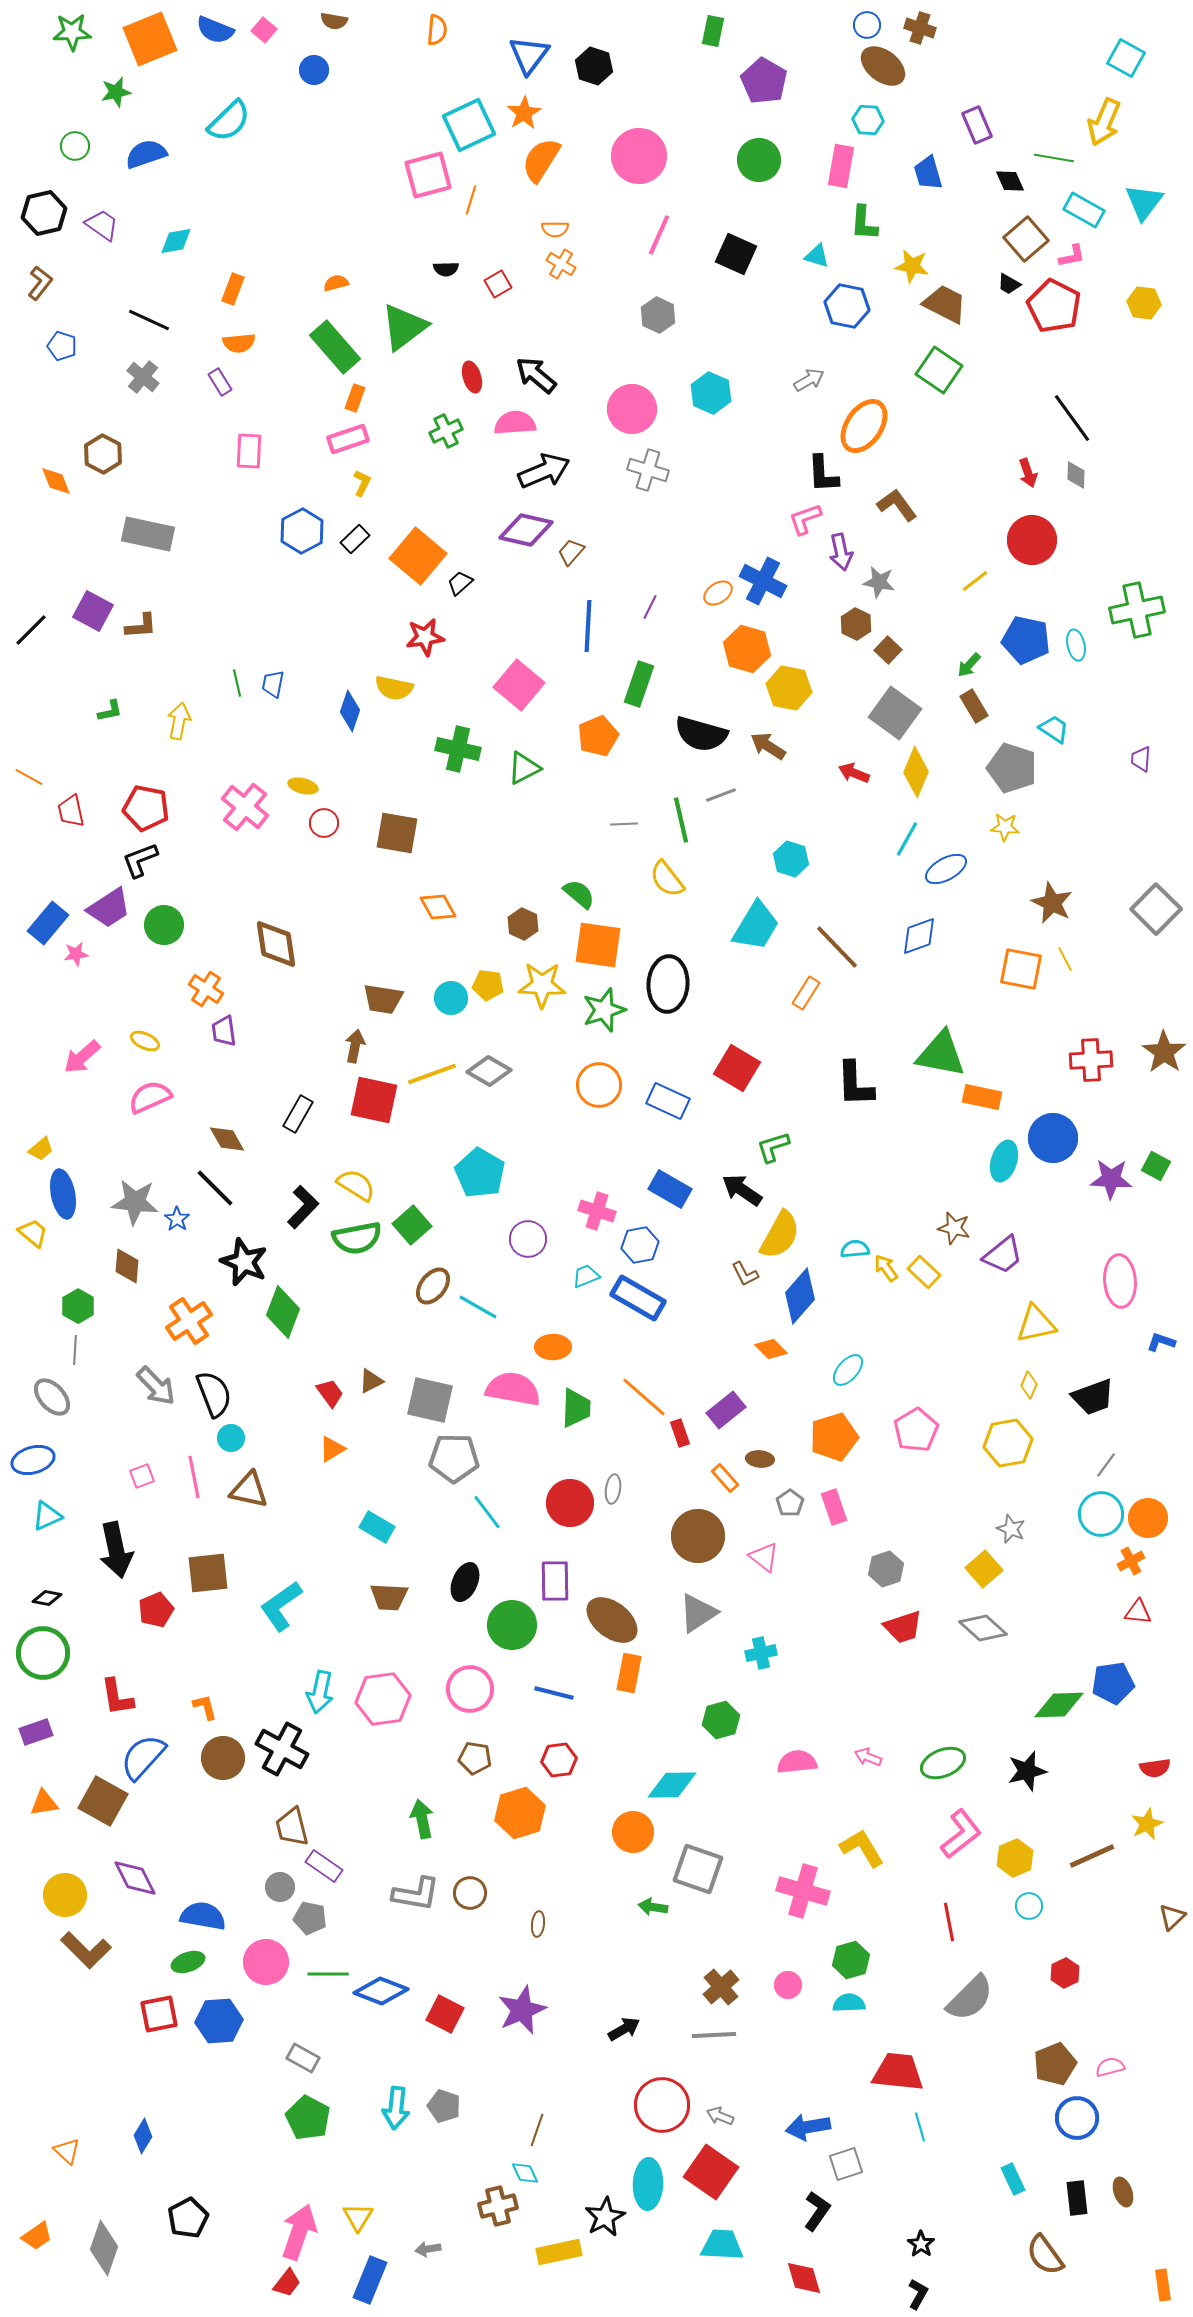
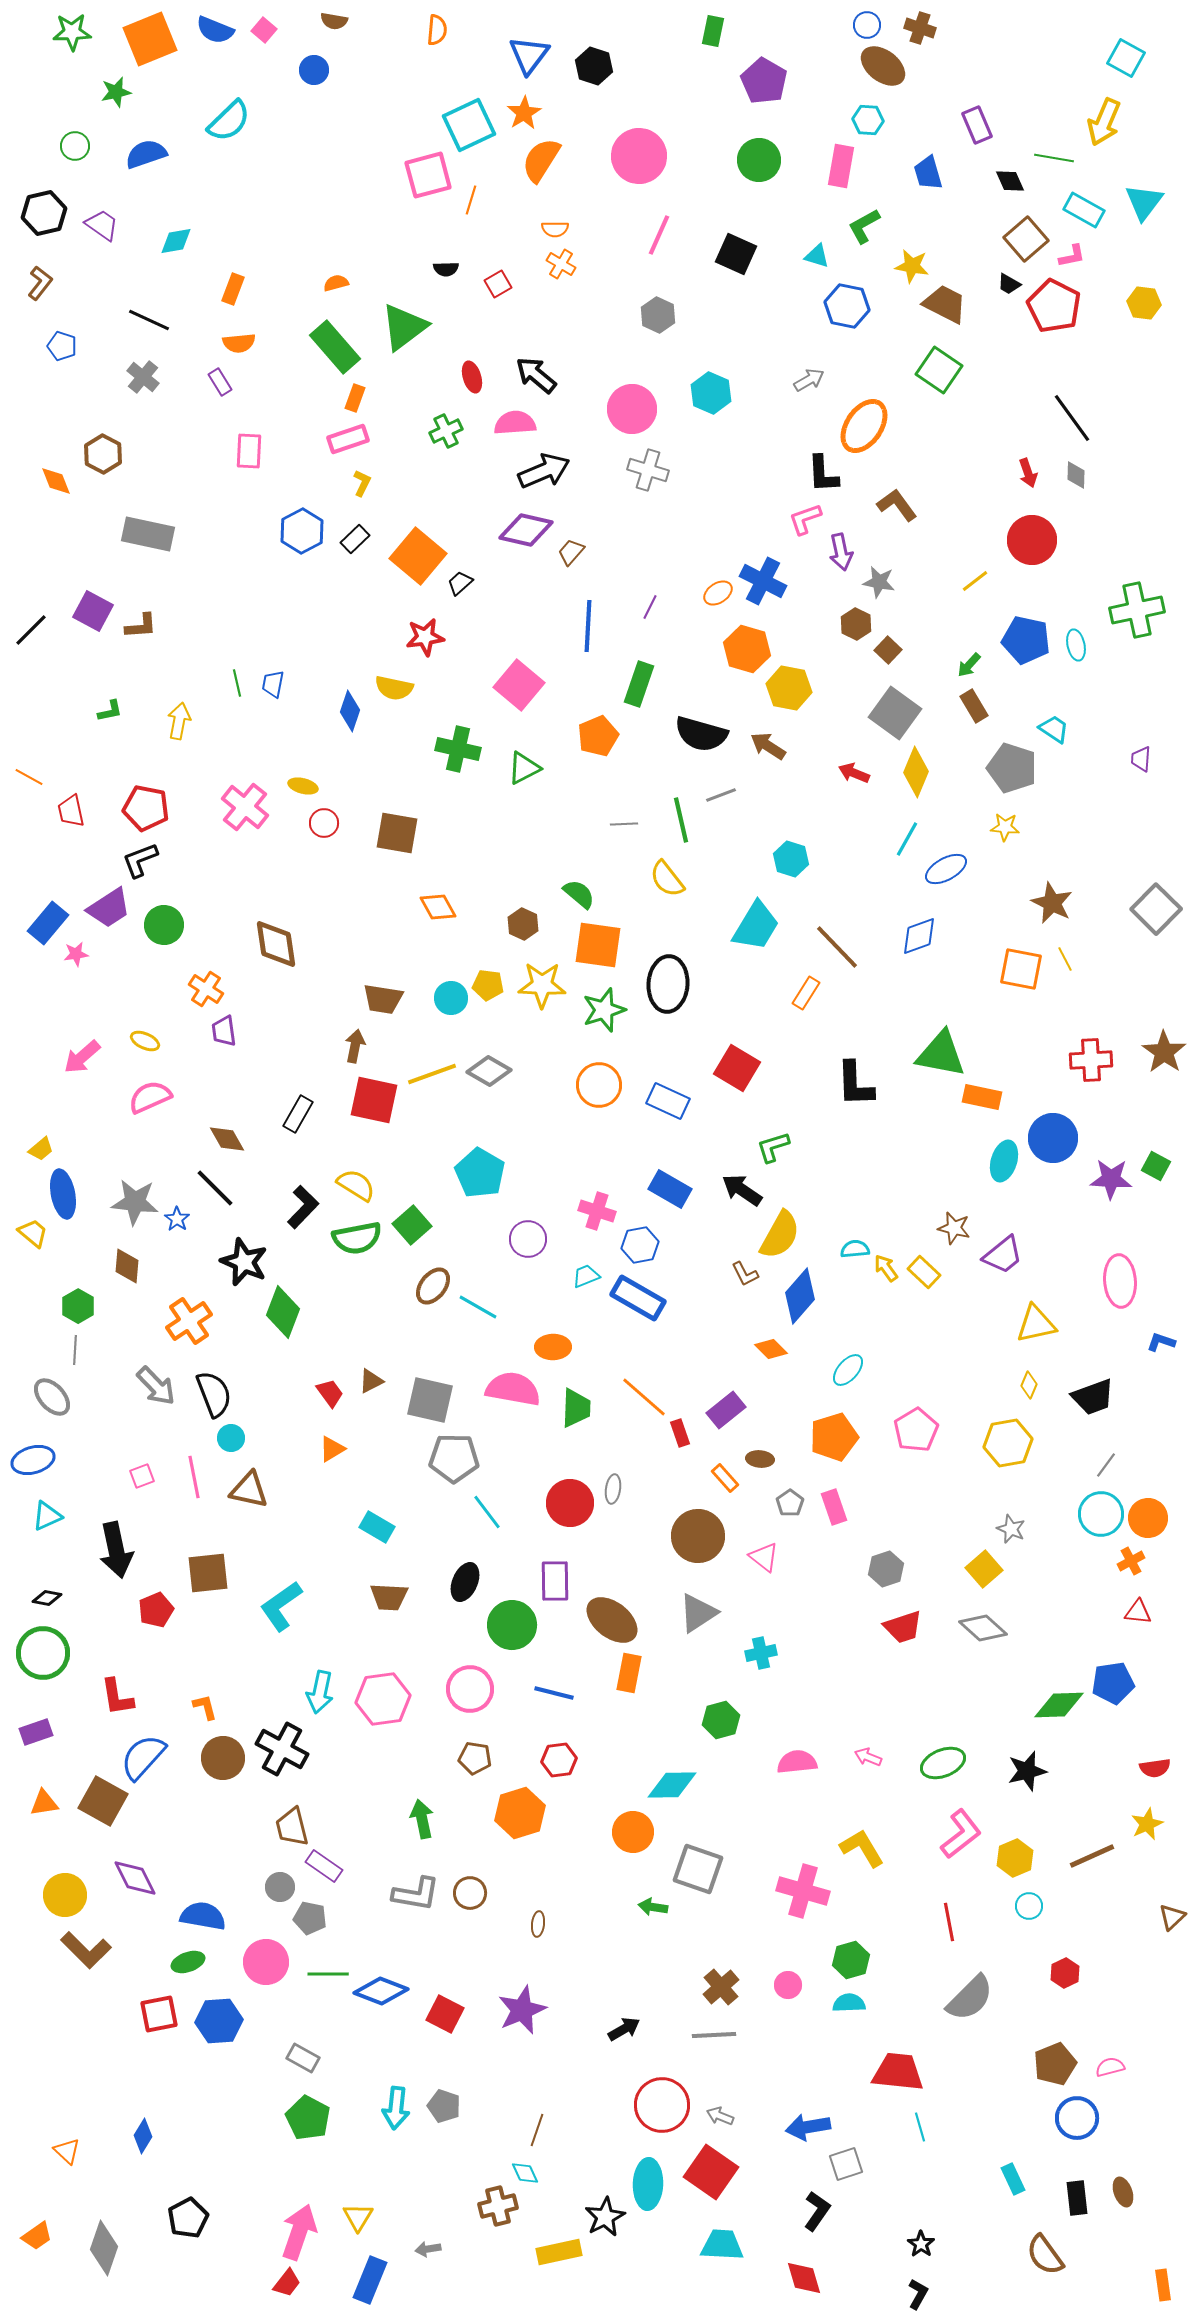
green L-shape at (864, 223): moved 3 px down; rotated 57 degrees clockwise
